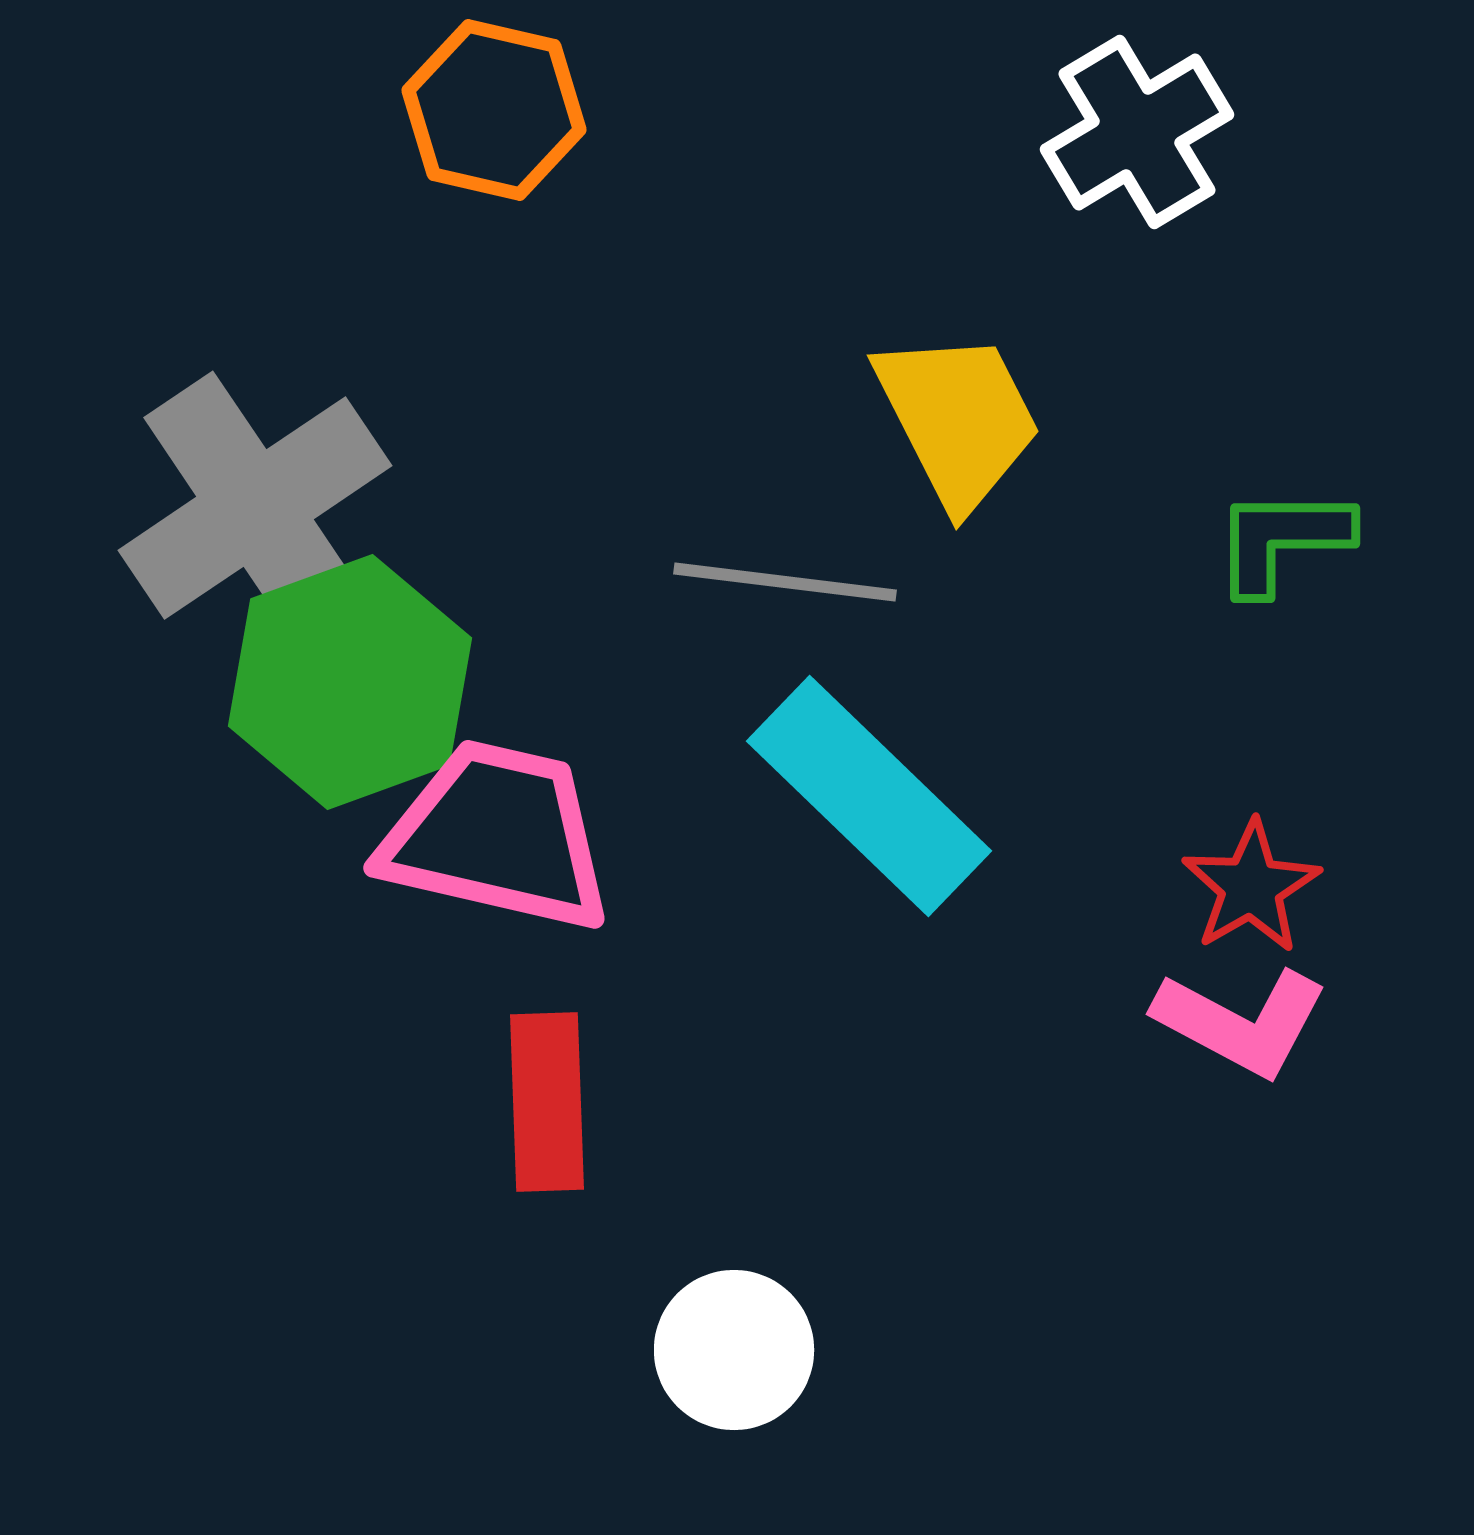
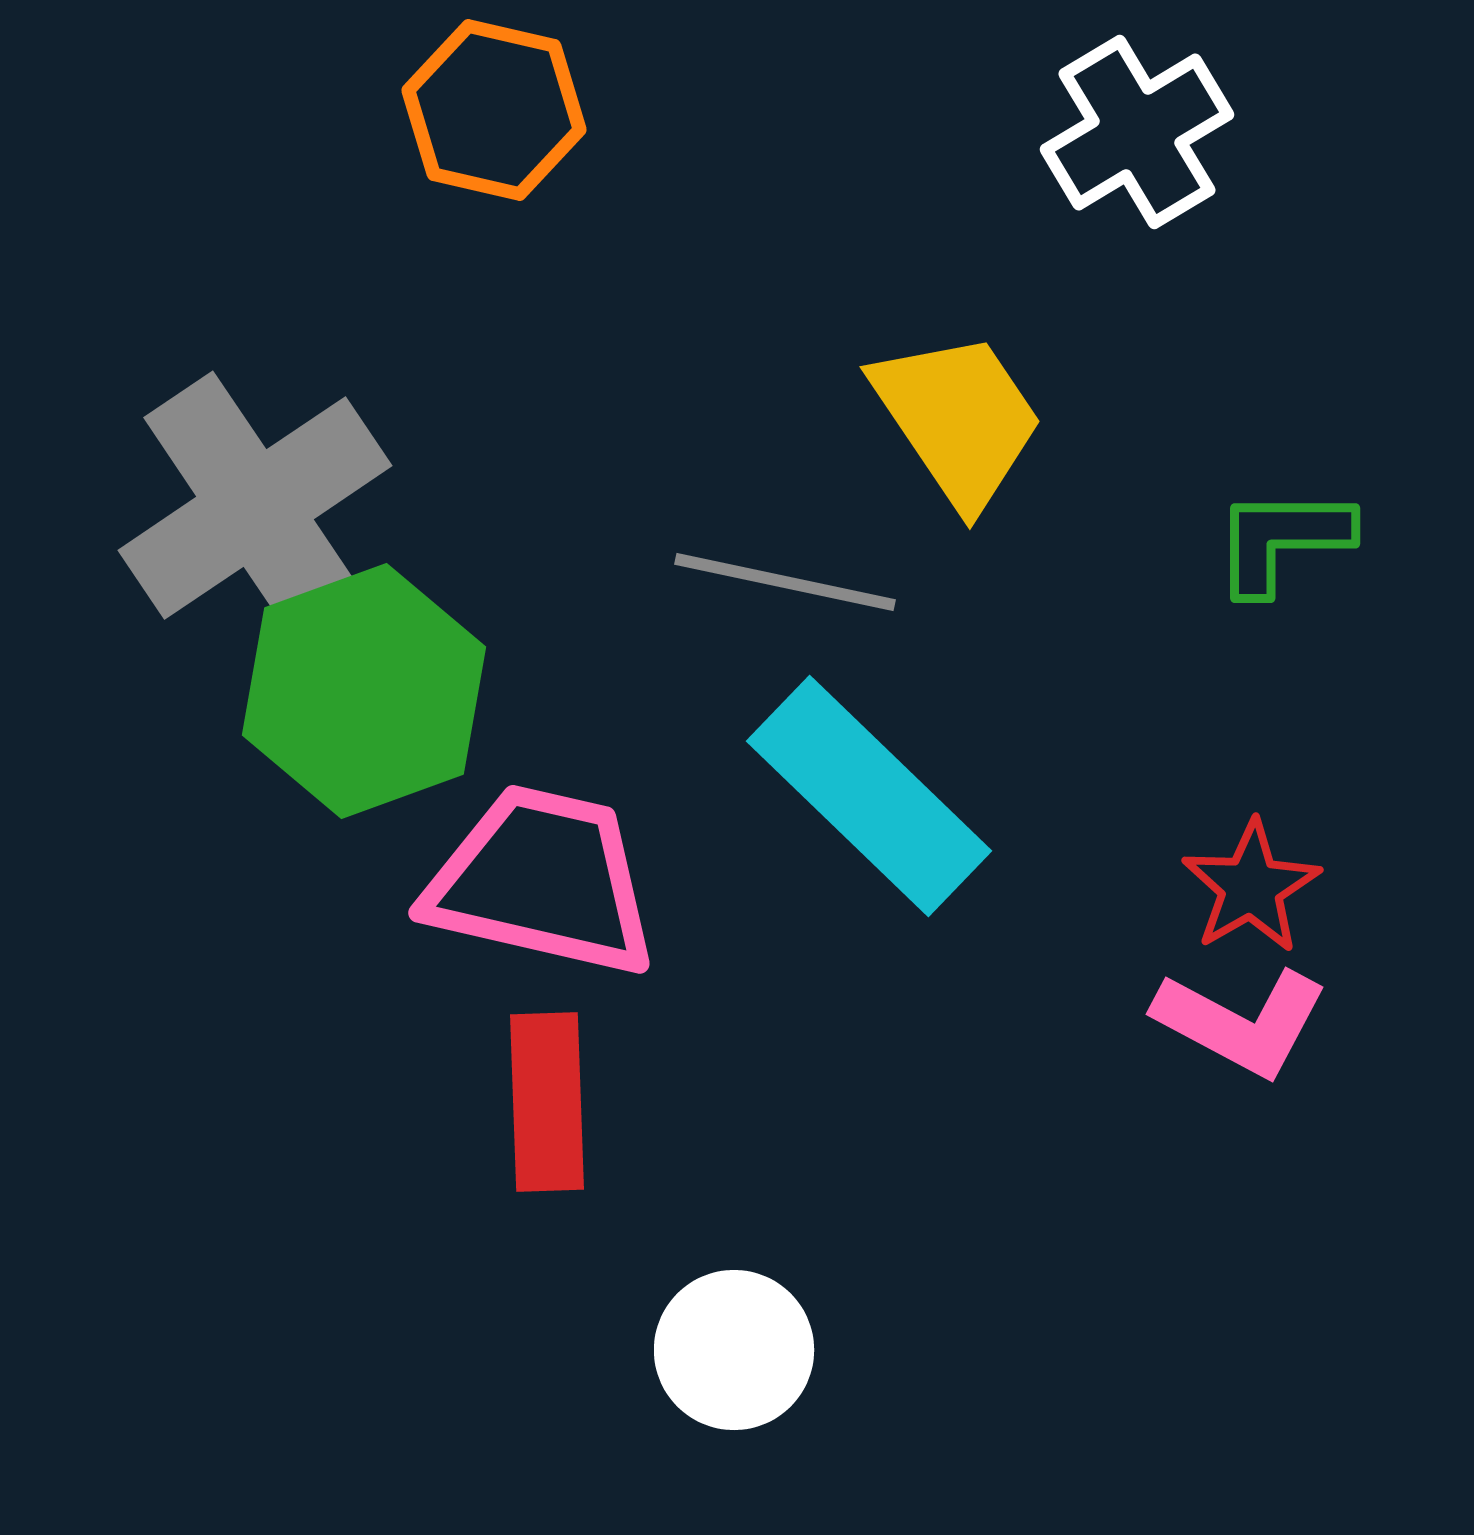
yellow trapezoid: rotated 7 degrees counterclockwise
gray line: rotated 5 degrees clockwise
green hexagon: moved 14 px right, 9 px down
pink trapezoid: moved 45 px right, 45 px down
